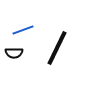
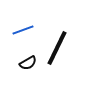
black semicircle: moved 14 px right, 10 px down; rotated 30 degrees counterclockwise
